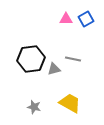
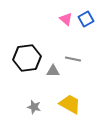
pink triangle: rotated 40 degrees clockwise
black hexagon: moved 4 px left, 1 px up
gray triangle: moved 1 px left, 2 px down; rotated 16 degrees clockwise
yellow trapezoid: moved 1 px down
